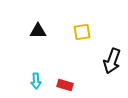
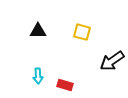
yellow square: rotated 24 degrees clockwise
black arrow: rotated 35 degrees clockwise
cyan arrow: moved 2 px right, 5 px up
